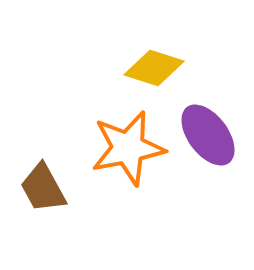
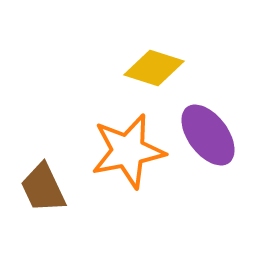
orange star: moved 3 px down
brown trapezoid: rotated 4 degrees clockwise
